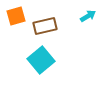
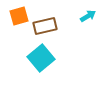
orange square: moved 3 px right
cyan square: moved 2 px up
